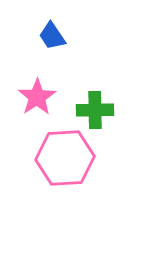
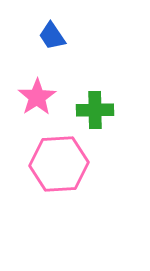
pink hexagon: moved 6 px left, 6 px down
